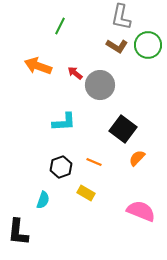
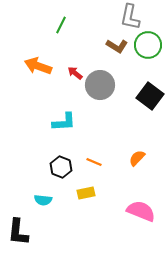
gray L-shape: moved 9 px right
green line: moved 1 px right, 1 px up
black square: moved 27 px right, 33 px up
black hexagon: rotated 20 degrees counterclockwise
yellow rectangle: rotated 42 degrees counterclockwise
cyan semicircle: rotated 78 degrees clockwise
